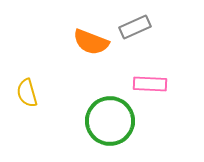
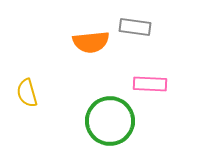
gray rectangle: rotated 32 degrees clockwise
orange semicircle: rotated 27 degrees counterclockwise
